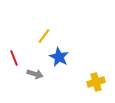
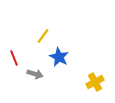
yellow line: moved 1 px left
yellow cross: moved 1 px left; rotated 12 degrees counterclockwise
